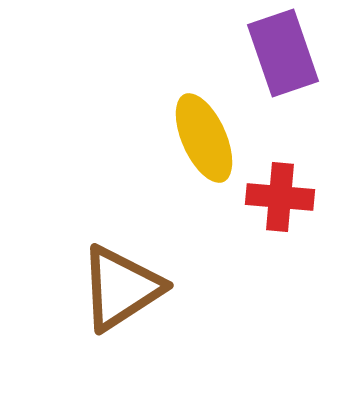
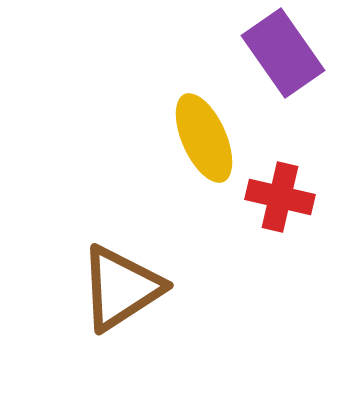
purple rectangle: rotated 16 degrees counterclockwise
red cross: rotated 8 degrees clockwise
